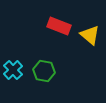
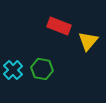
yellow triangle: moved 2 px left, 6 px down; rotated 30 degrees clockwise
green hexagon: moved 2 px left, 2 px up
